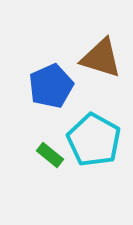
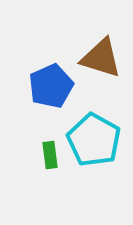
green rectangle: rotated 44 degrees clockwise
